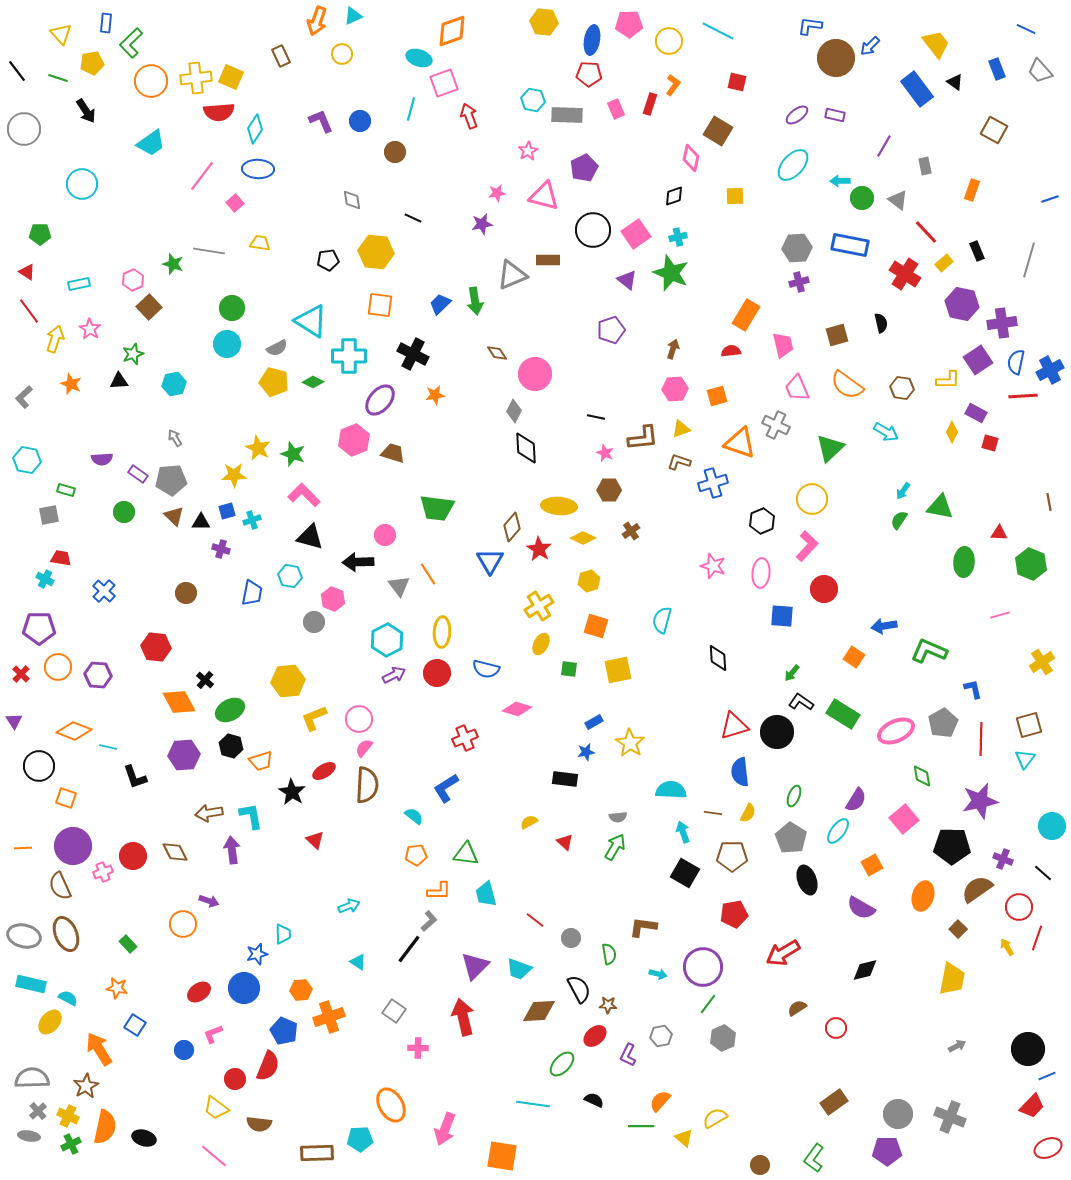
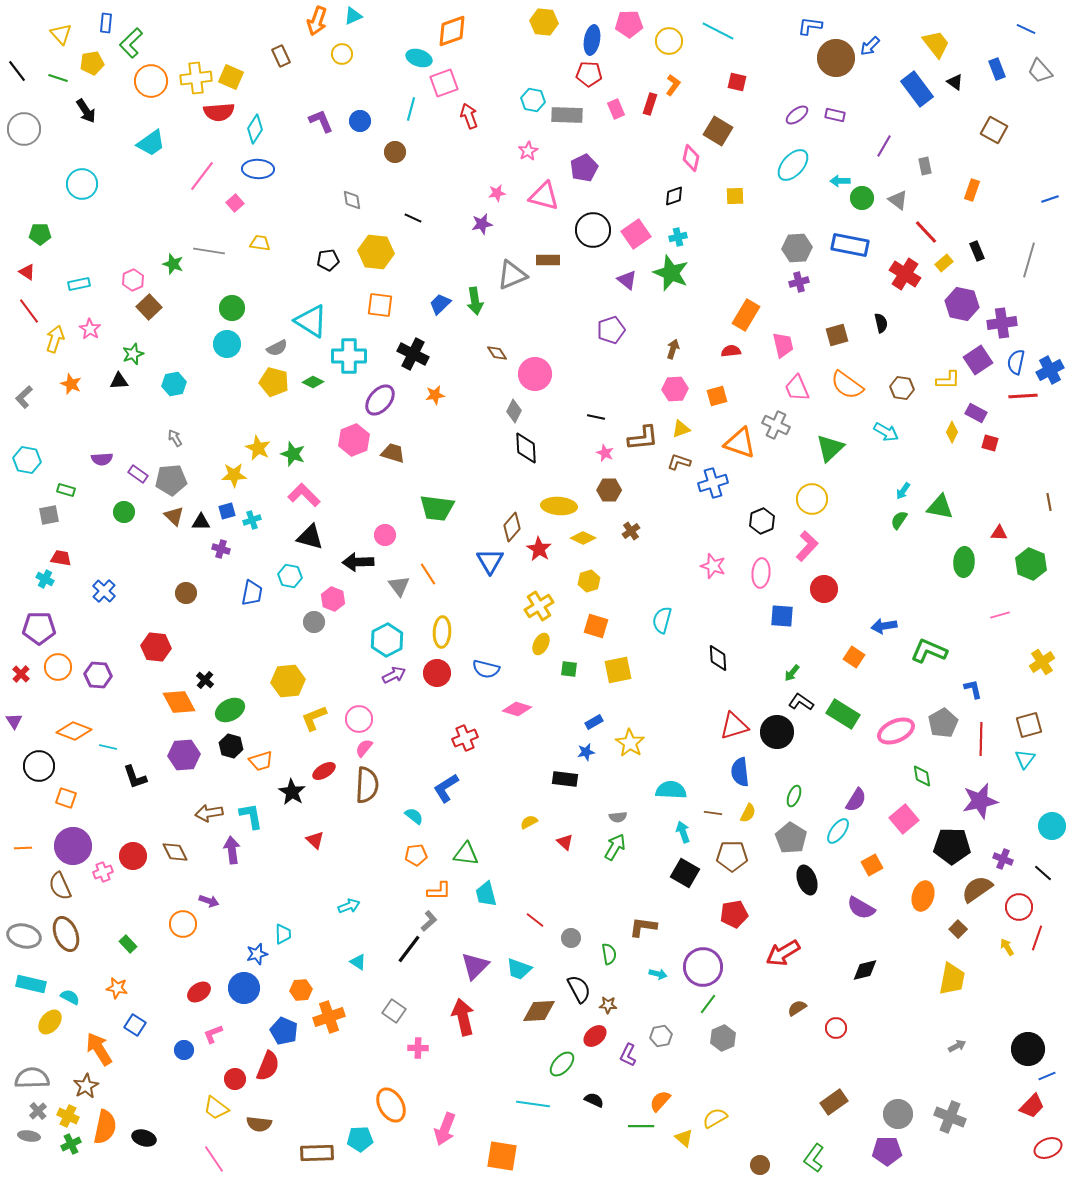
cyan semicircle at (68, 998): moved 2 px right, 1 px up
pink line at (214, 1156): moved 3 px down; rotated 16 degrees clockwise
